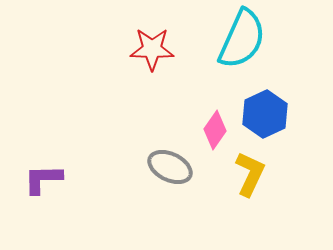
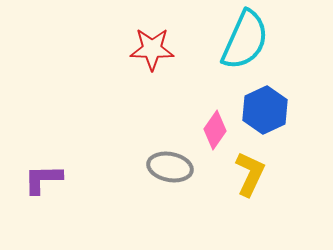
cyan semicircle: moved 3 px right, 1 px down
blue hexagon: moved 4 px up
gray ellipse: rotated 15 degrees counterclockwise
